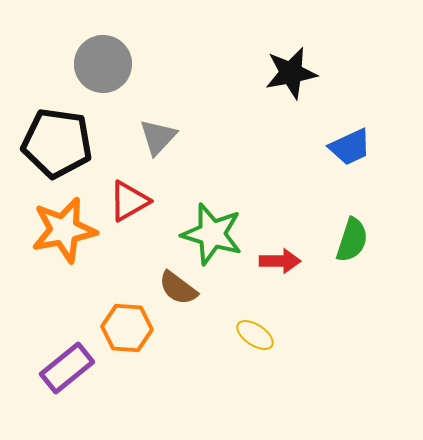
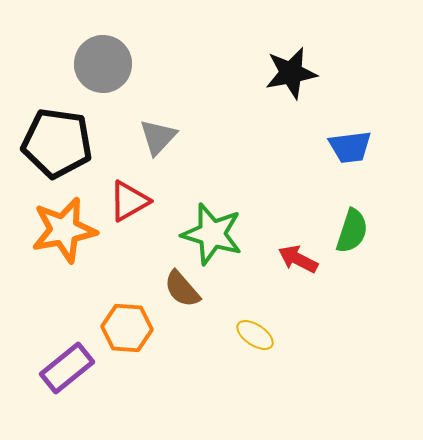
blue trapezoid: rotated 18 degrees clockwise
green semicircle: moved 9 px up
red arrow: moved 18 px right, 2 px up; rotated 153 degrees counterclockwise
brown semicircle: moved 4 px right, 1 px down; rotated 12 degrees clockwise
